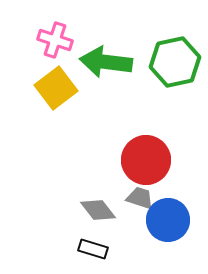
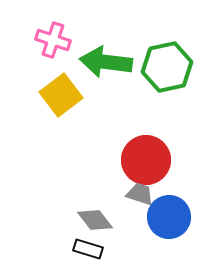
pink cross: moved 2 px left
green hexagon: moved 8 px left, 5 px down
yellow square: moved 5 px right, 7 px down
gray trapezoid: moved 4 px up
gray diamond: moved 3 px left, 10 px down
blue circle: moved 1 px right, 3 px up
black rectangle: moved 5 px left
